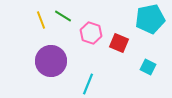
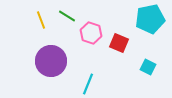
green line: moved 4 px right
